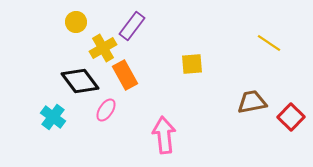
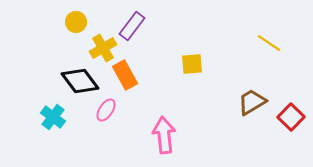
brown trapezoid: rotated 20 degrees counterclockwise
